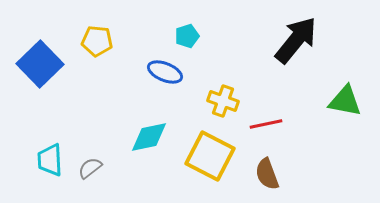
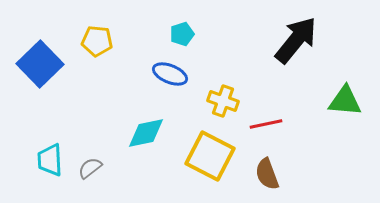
cyan pentagon: moved 5 px left, 2 px up
blue ellipse: moved 5 px right, 2 px down
green triangle: rotated 6 degrees counterclockwise
cyan diamond: moved 3 px left, 4 px up
